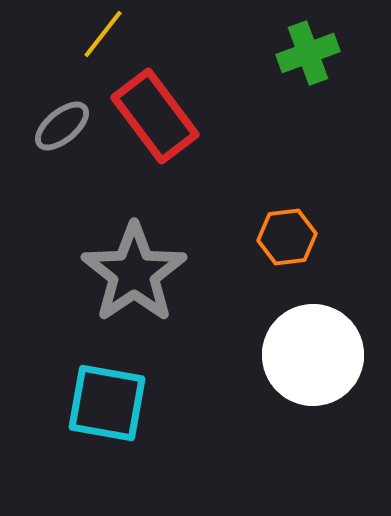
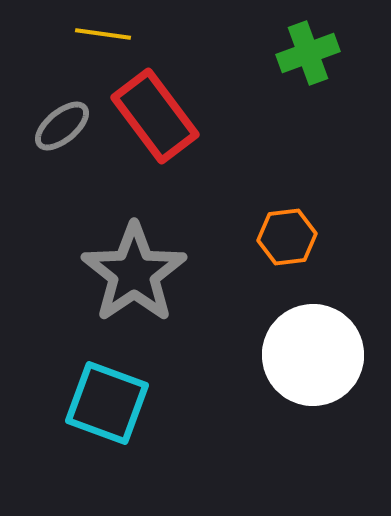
yellow line: rotated 60 degrees clockwise
cyan square: rotated 10 degrees clockwise
